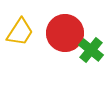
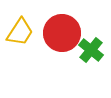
red circle: moved 3 px left
